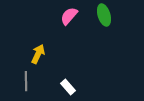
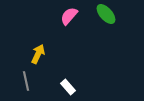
green ellipse: moved 2 px right, 1 px up; rotated 25 degrees counterclockwise
gray line: rotated 12 degrees counterclockwise
